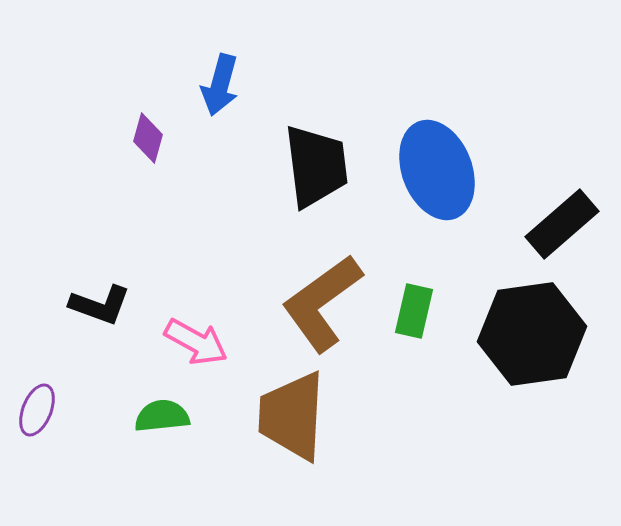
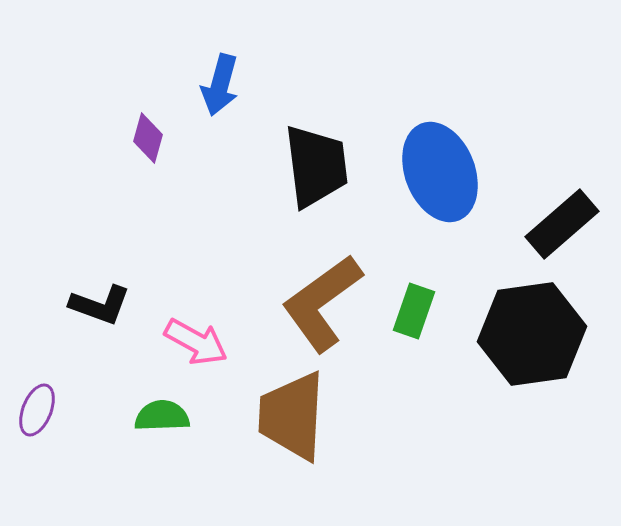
blue ellipse: moved 3 px right, 2 px down
green rectangle: rotated 6 degrees clockwise
green semicircle: rotated 4 degrees clockwise
